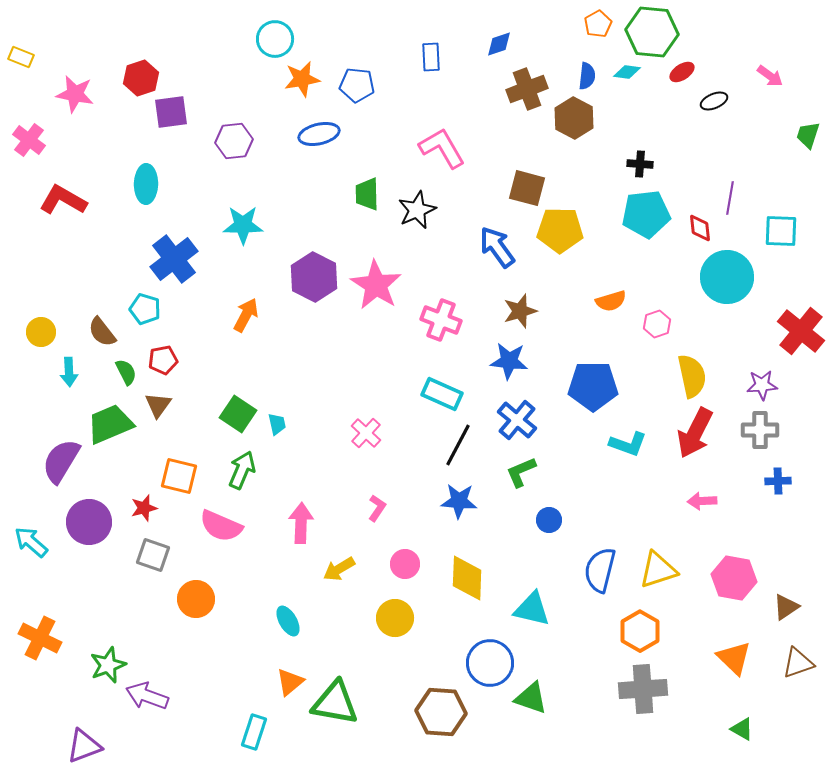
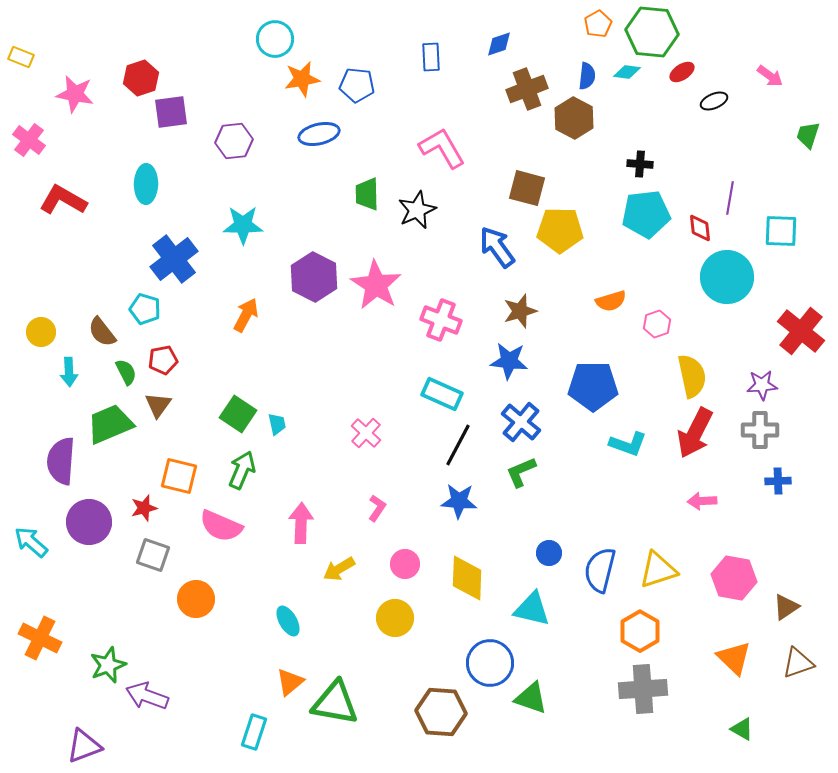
blue cross at (517, 420): moved 4 px right, 2 px down
purple semicircle at (61, 461): rotated 27 degrees counterclockwise
blue circle at (549, 520): moved 33 px down
